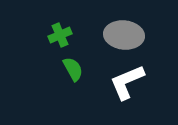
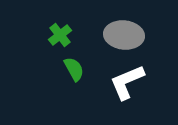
green cross: rotated 15 degrees counterclockwise
green semicircle: moved 1 px right
